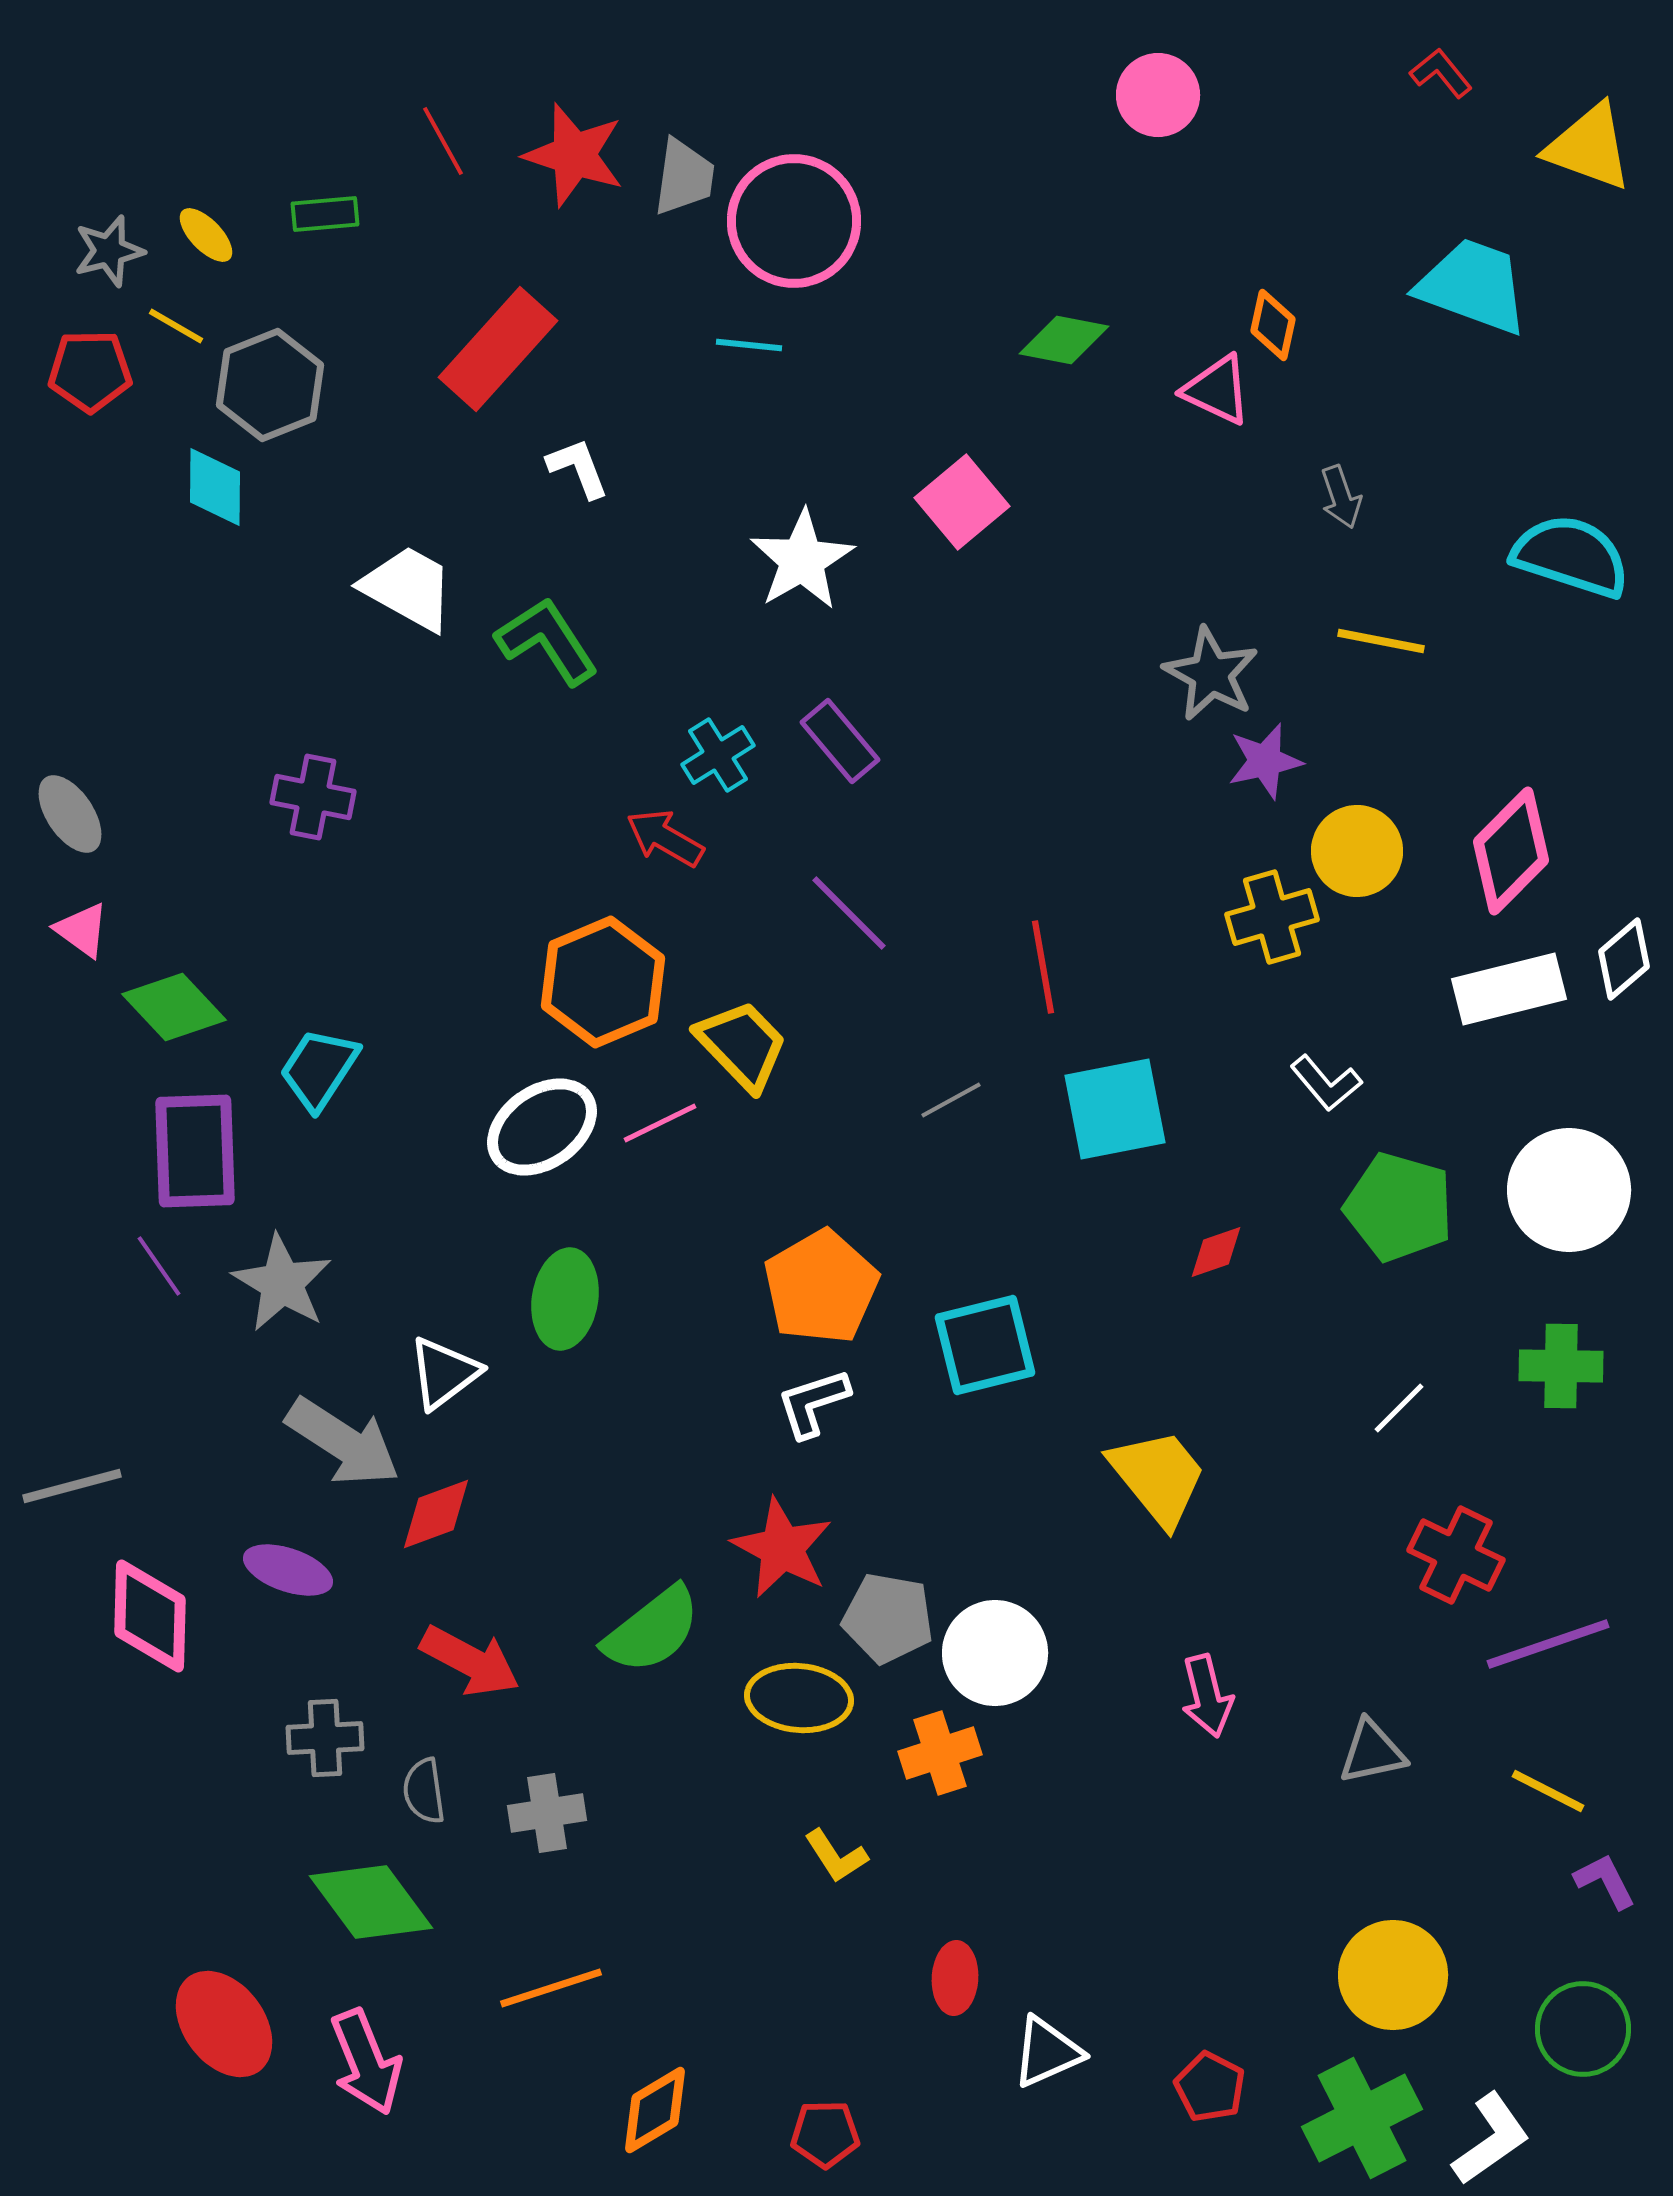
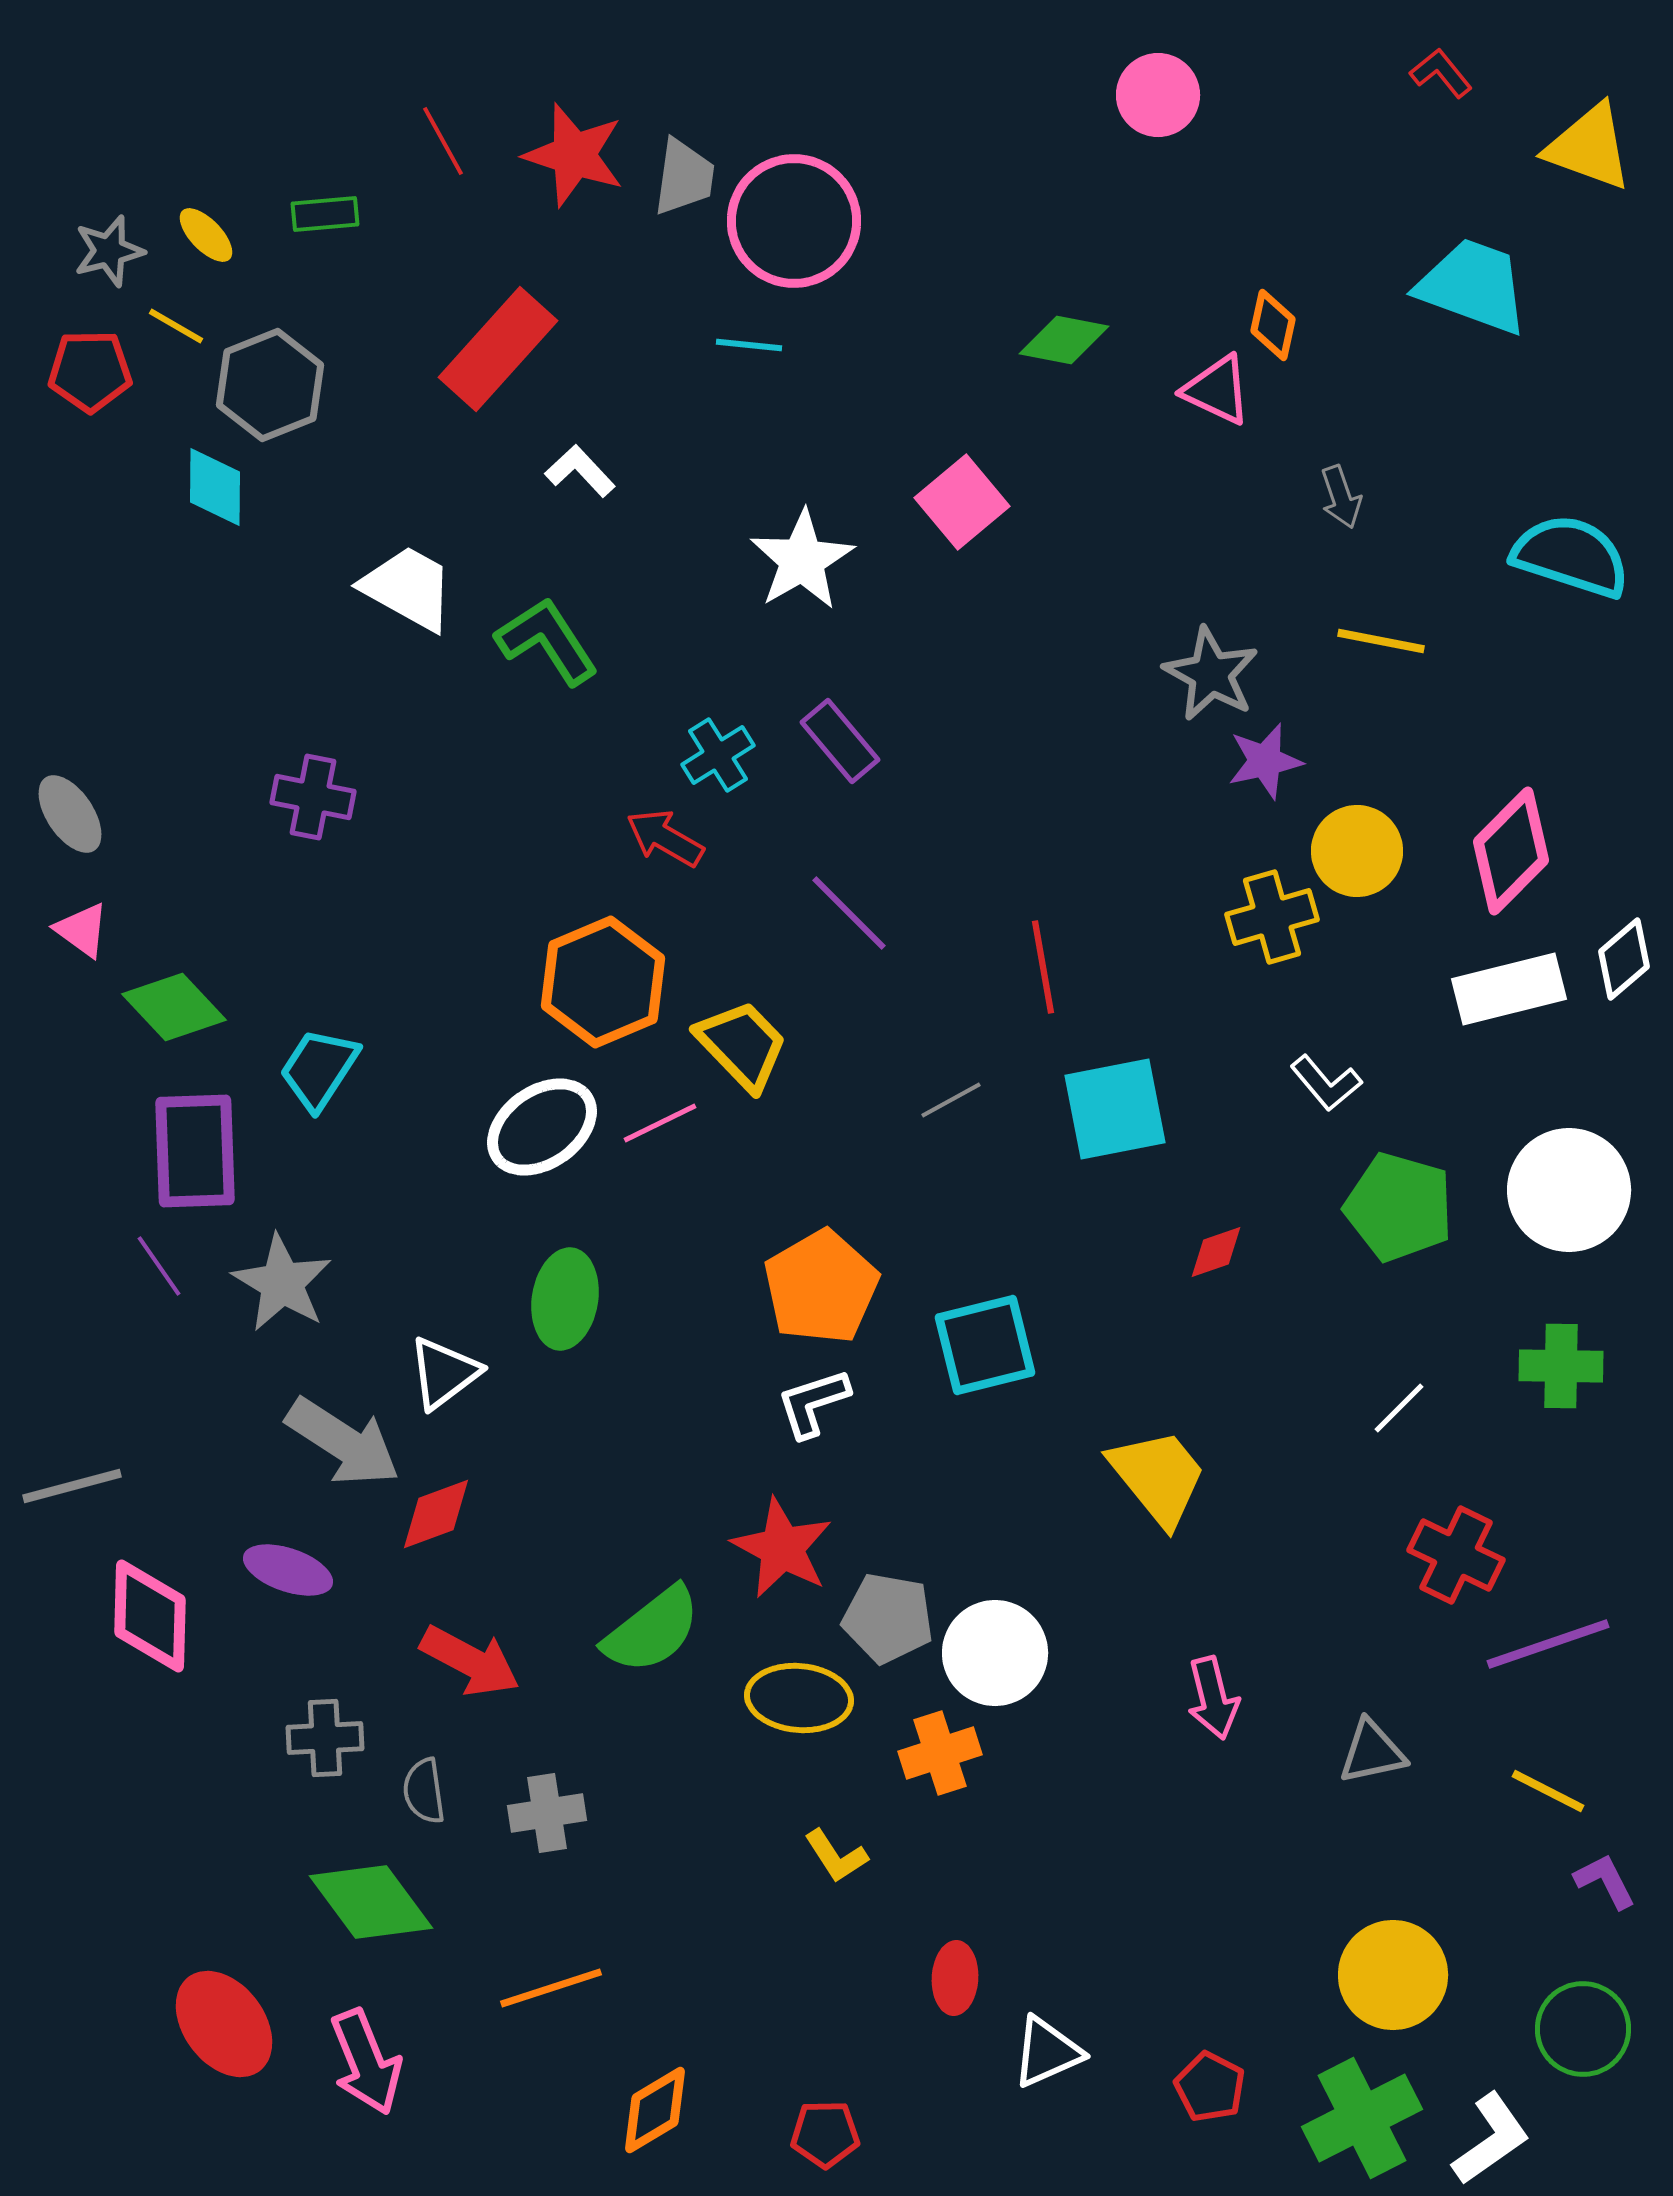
white L-shape at (578, 468): moved 2 px right, 3 px down; rotated 22 degrees counterclockwise
pink arrow at (1207, 1696): moved 6 px right, 2 px down
